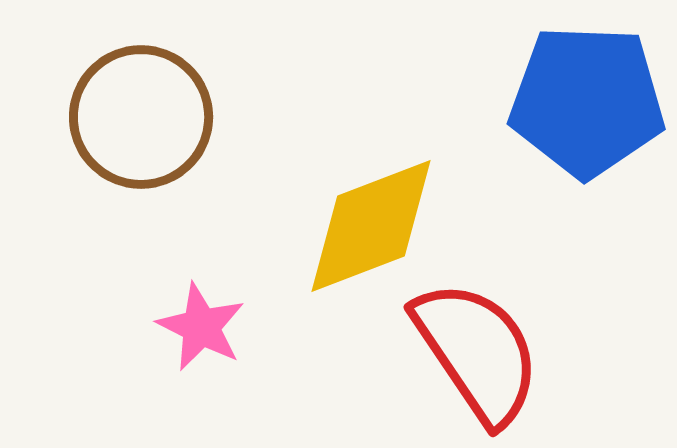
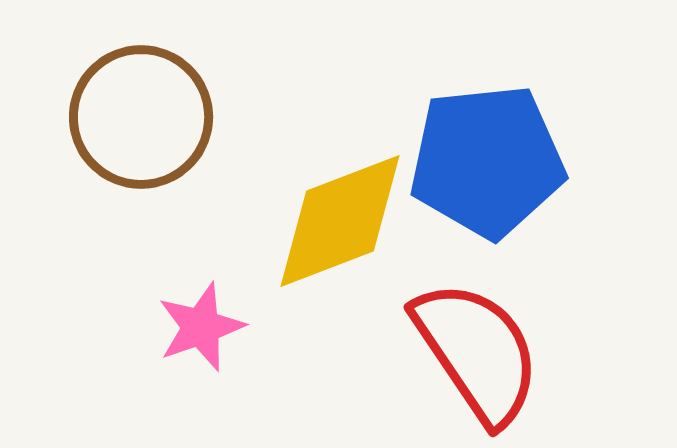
blue pentagon: moved 100 px left, 60 px down; rotated 8 degrees counterclockwise
yellow diamond: moved 31 px left, 5 px up
pink star: rotated 26 degrees clockwise
